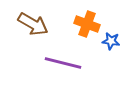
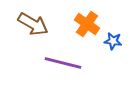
orange cross: rotated 15 degrees clockwise
blue star: moved 2 px right
